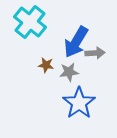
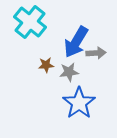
gray arrow: moved 1 px right
brown star: rotated 14 degrees counterclockwise
